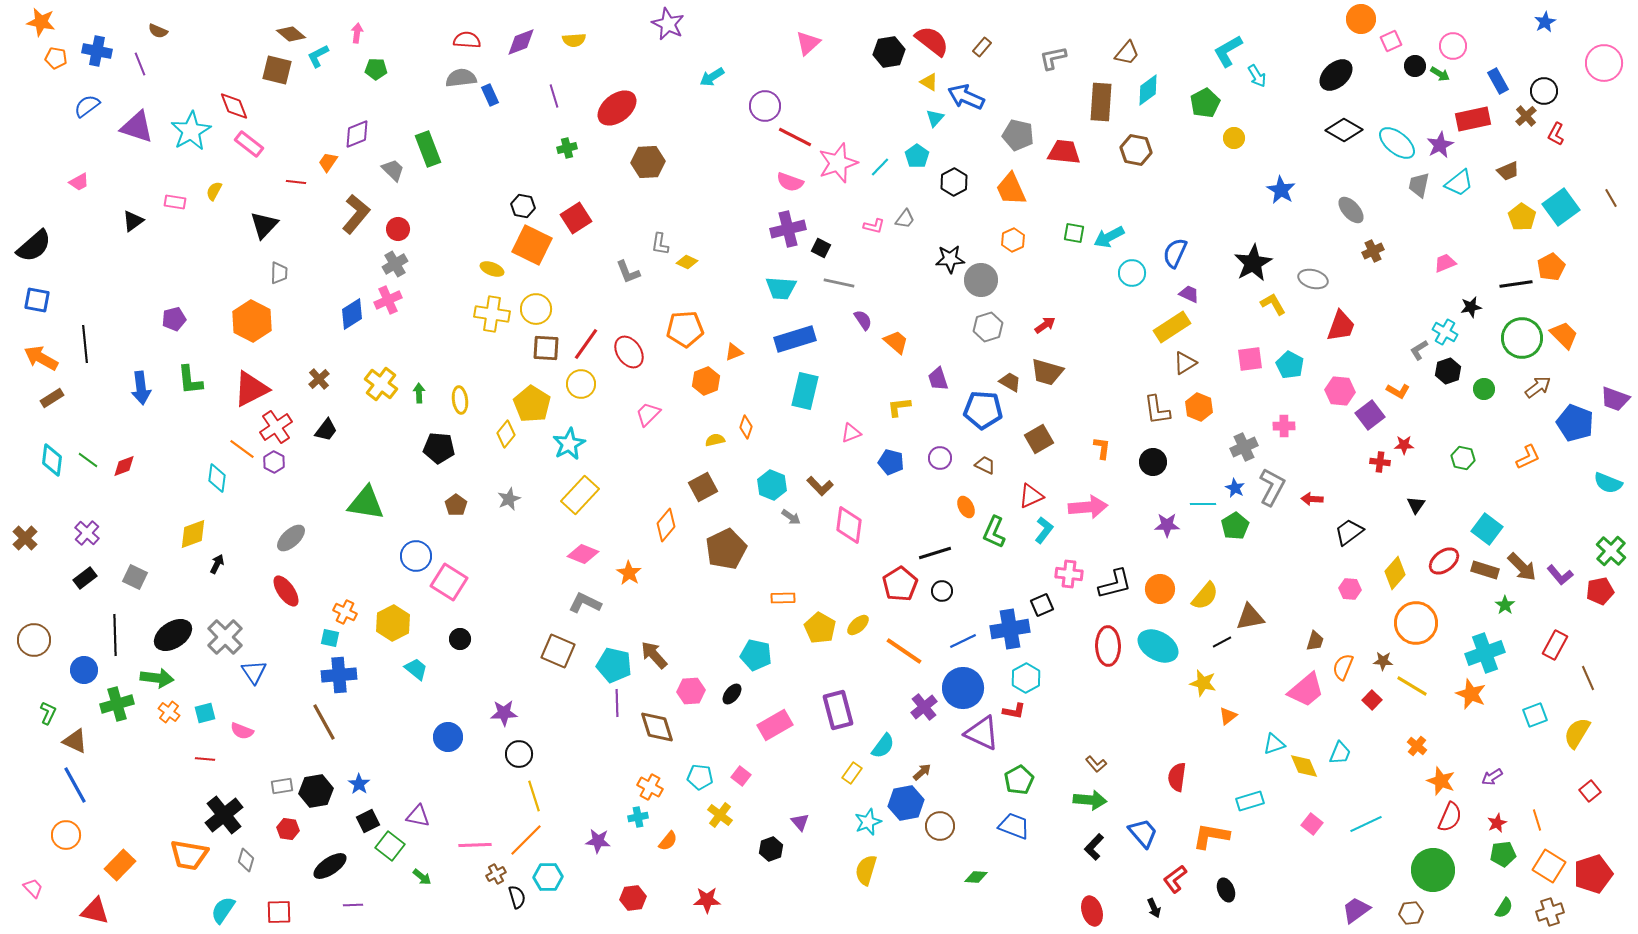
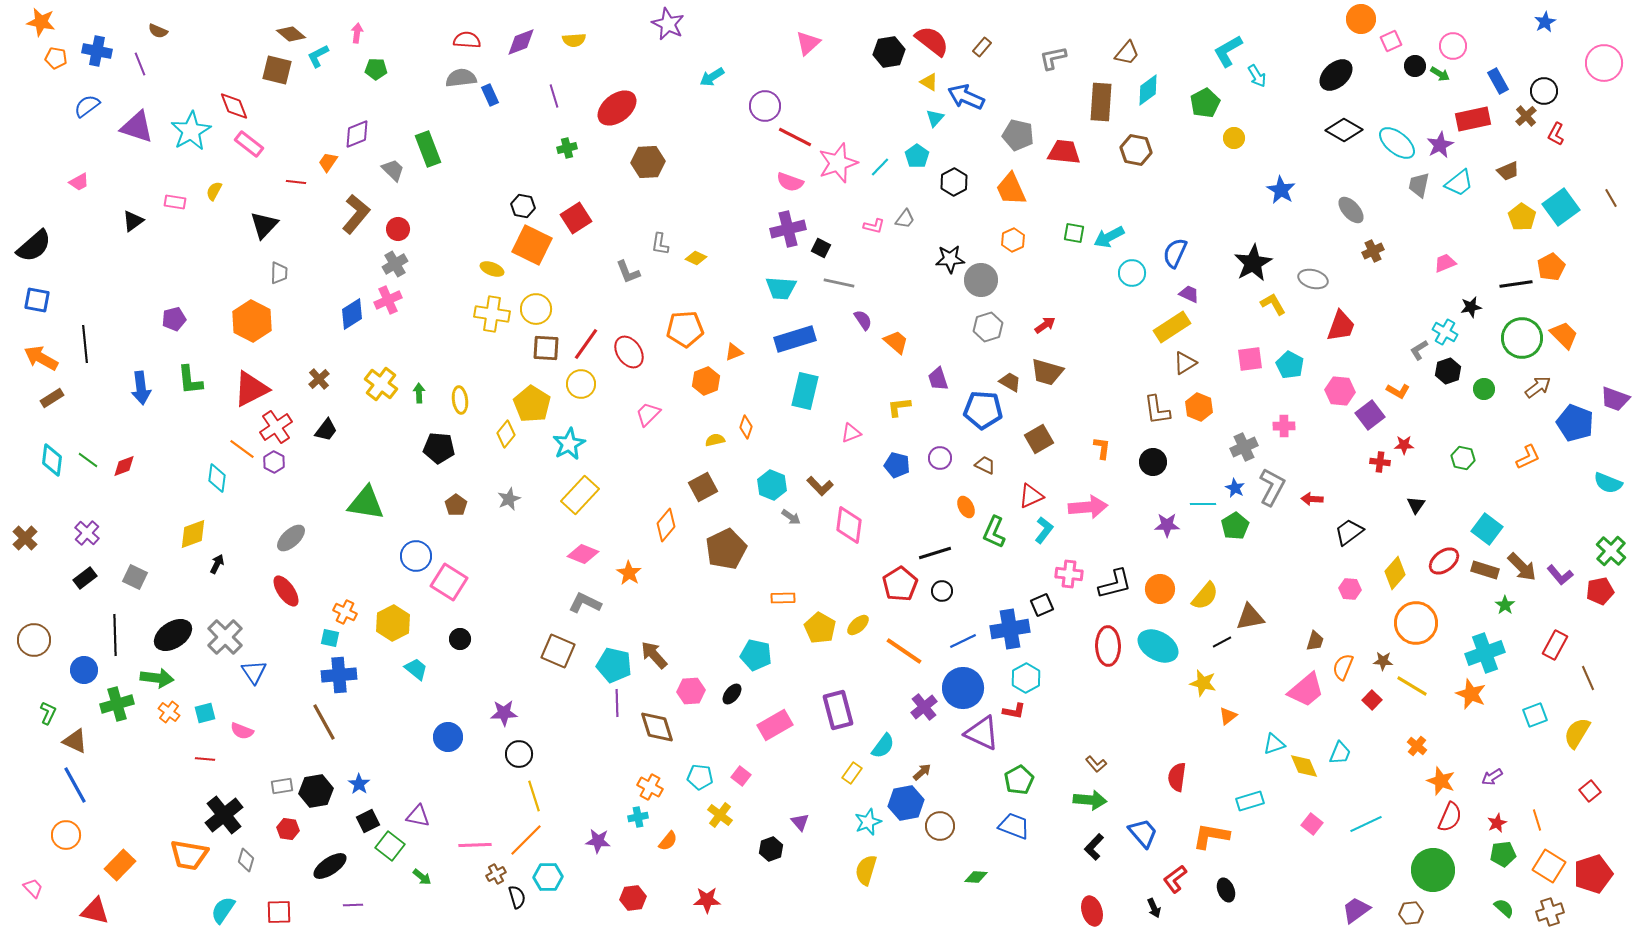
yellow diamond at (687, 262): moved 9 px right, 4 px up
blue pentagon at (891, 462): moved 6 px right, 3 px down
green semicircle at (1504, 908): rotated 80 degrees counterclockwise
